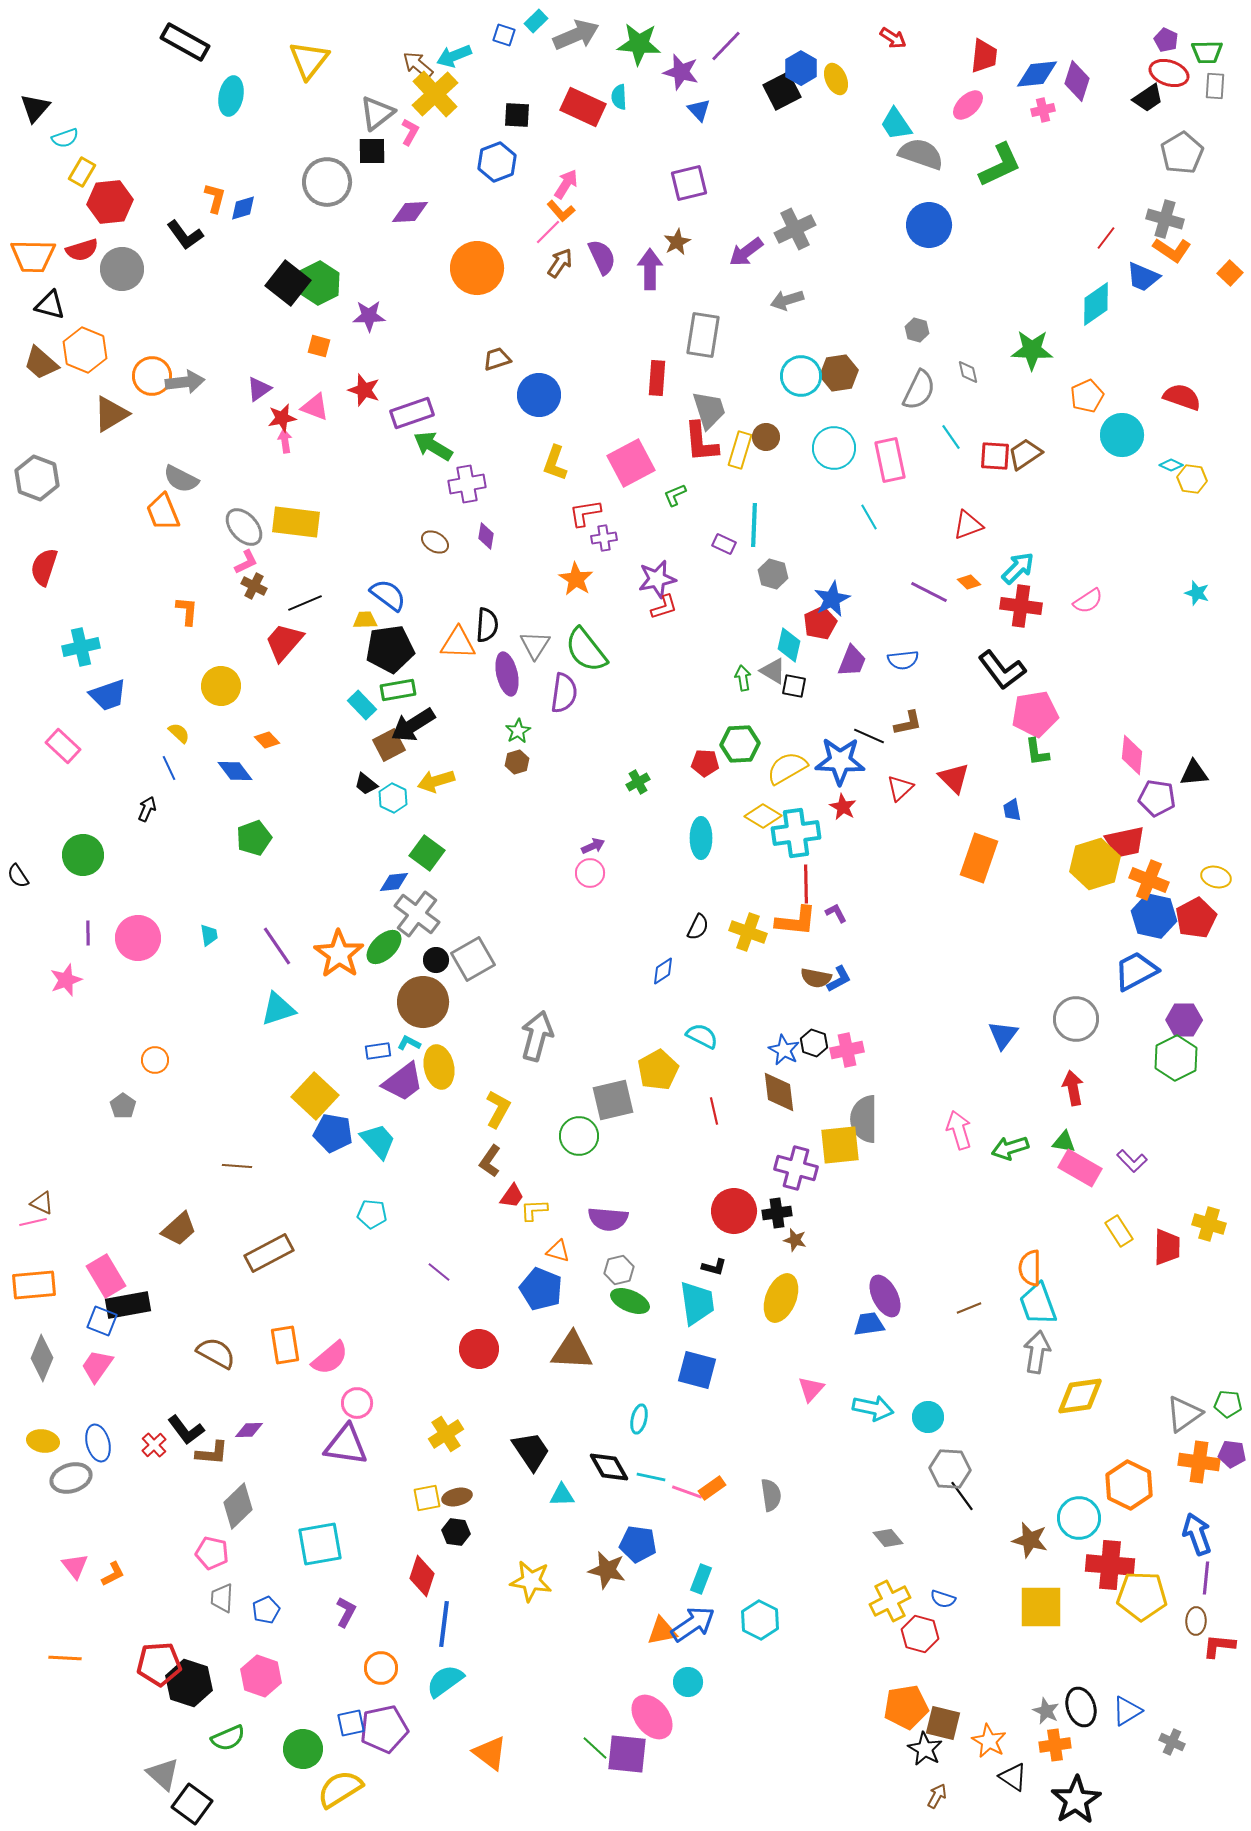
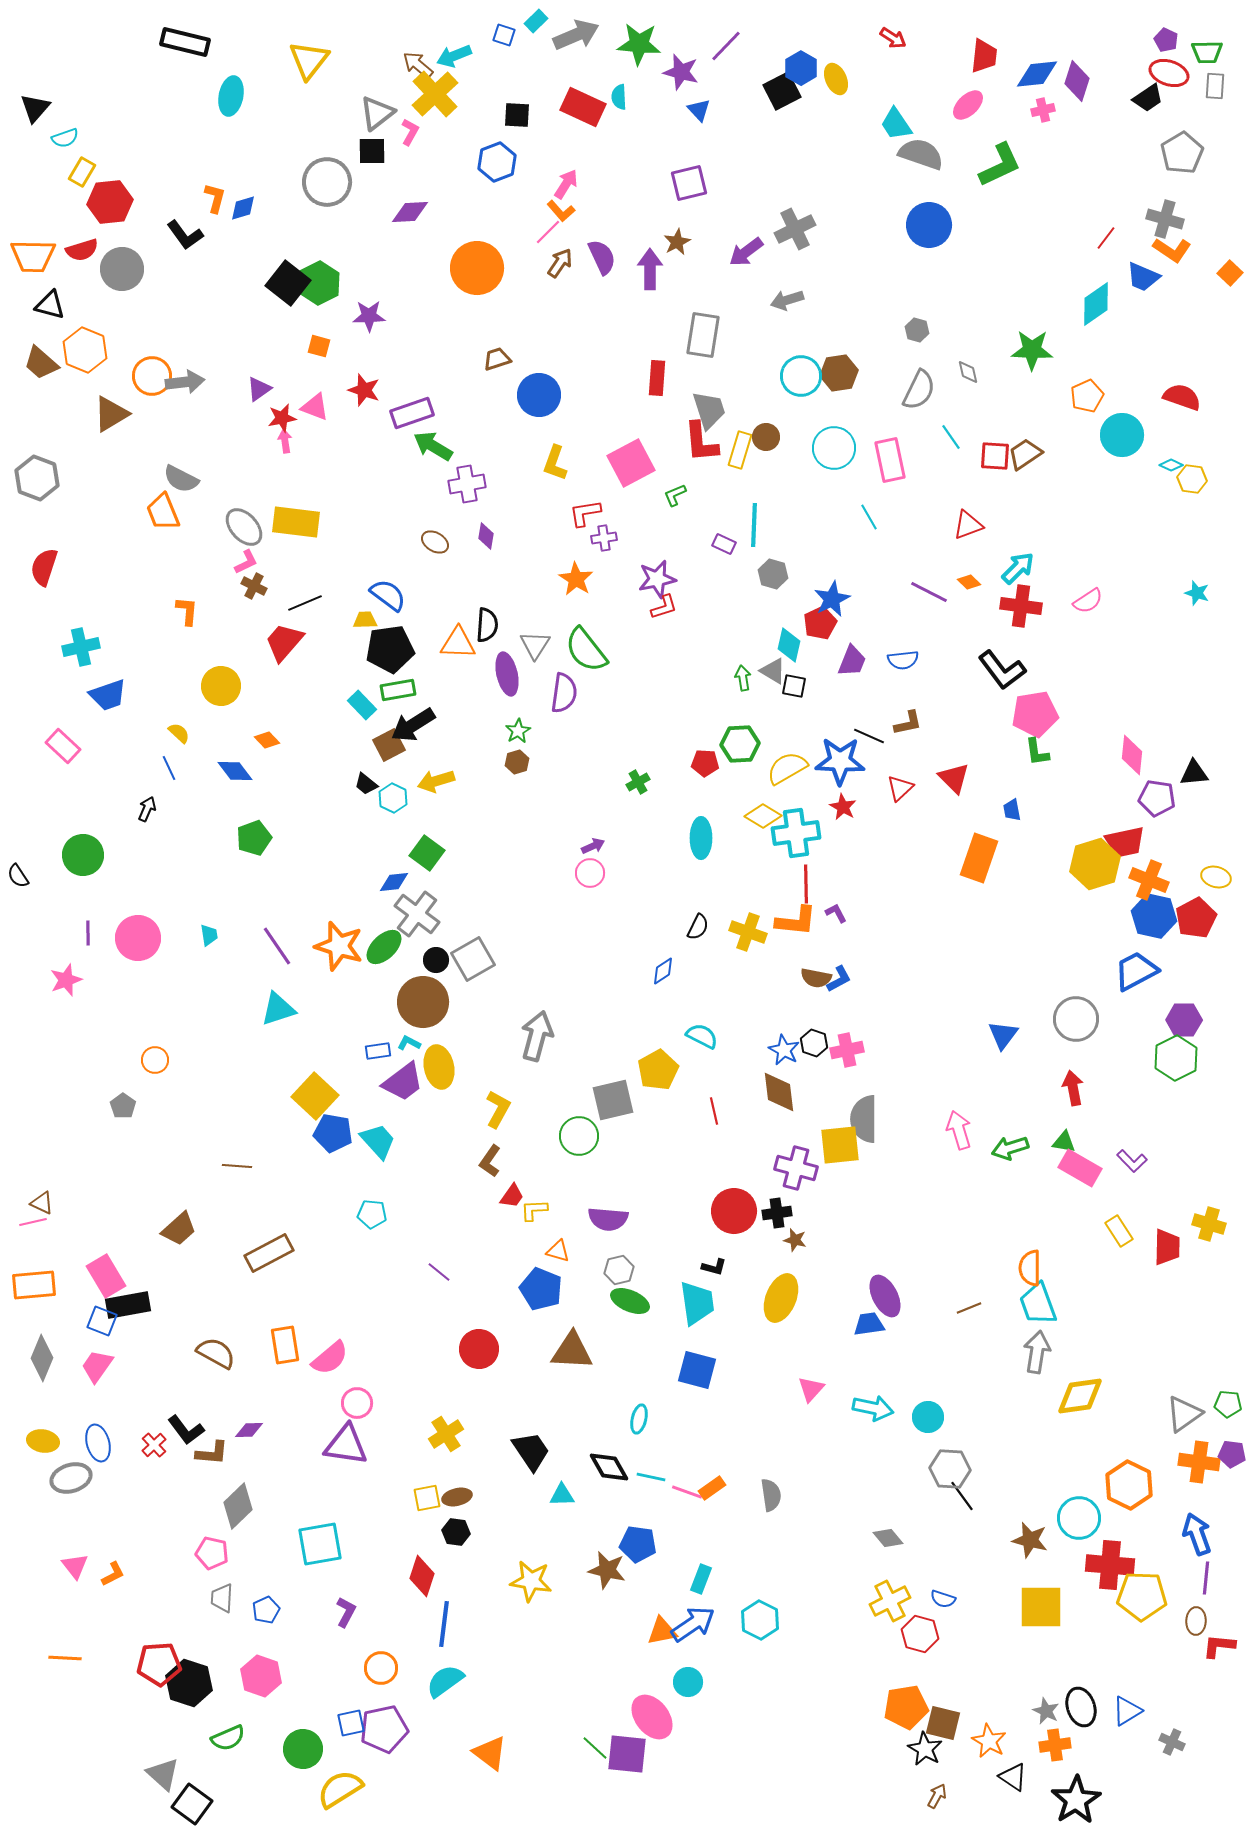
black rectangle at (185, 42): rotated 15 degrees counterclockwise
orange star at (339, 954): moved 8 px up; rotated 18 degrees counterclockwise
